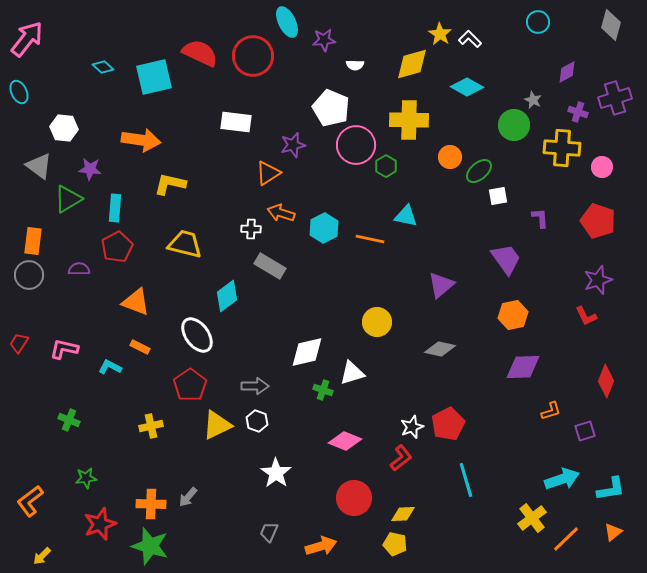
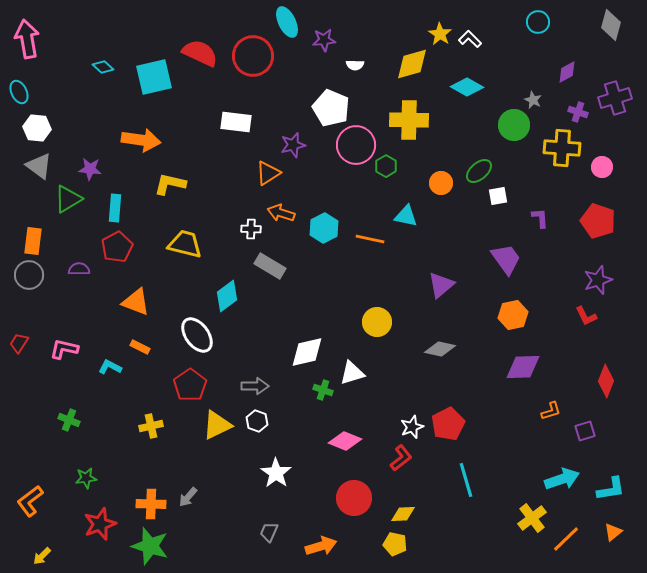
pink arrow at (27, 39): rotated 48 degrees counterclockwise
white hexagon at (64, 128): moved 27 px left
orange circle at (450, 157): moved 9 px left, 26 px down
